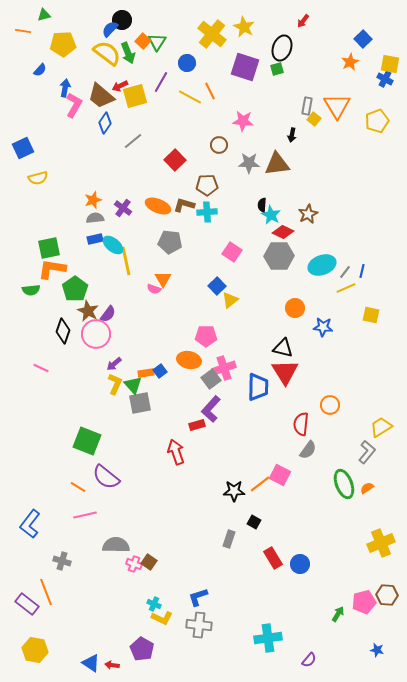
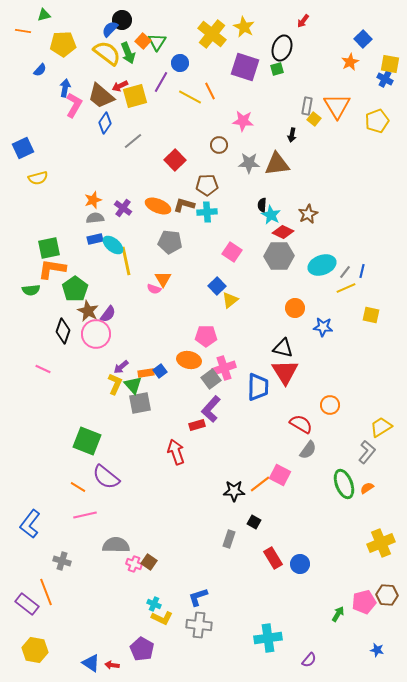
blue circle at (187, 63): moved 7 px left
purple arrow at (114, 364): moved 7 px right, 3 px down
pink line at (41, 368): moved 2 px right, 1 px down
red semicircle at (301, 424): rotated 115 degrees clockwise
